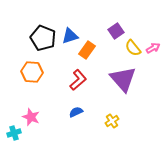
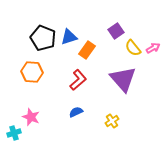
blue triangle: moved 1 px left, 1 px down
